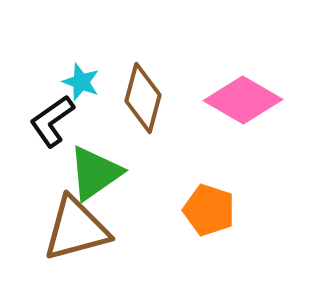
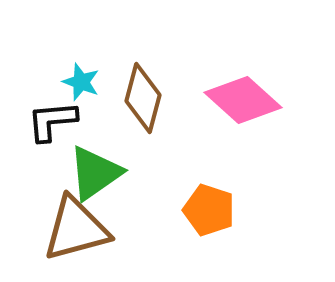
pink diamond: rotated 12 degrees clockwise
black L-shape: rotated 30 degrees clockwise
